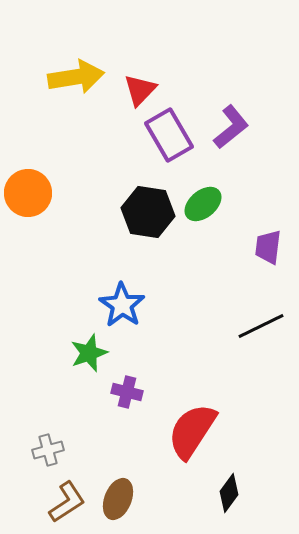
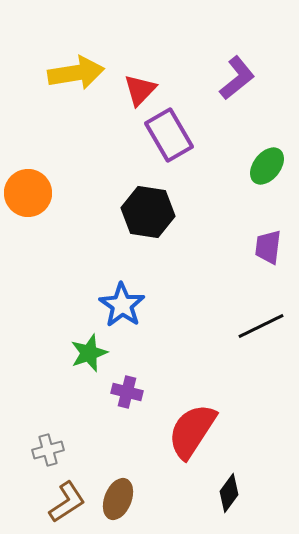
yellow arrow: moved 4 px up
purple L-shape: moved 6 px right, 49 px up
green ellipse: moved 64 px right, 38 px up; rotated 12 degrees counterclockwise
